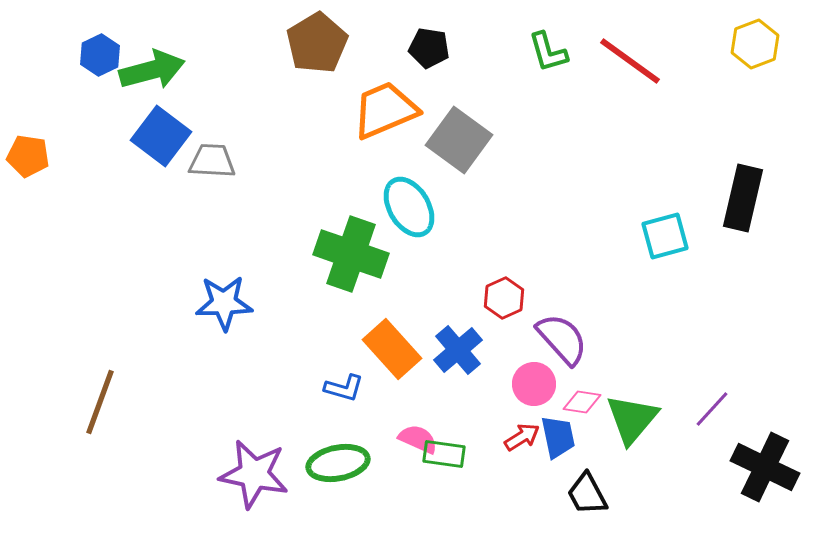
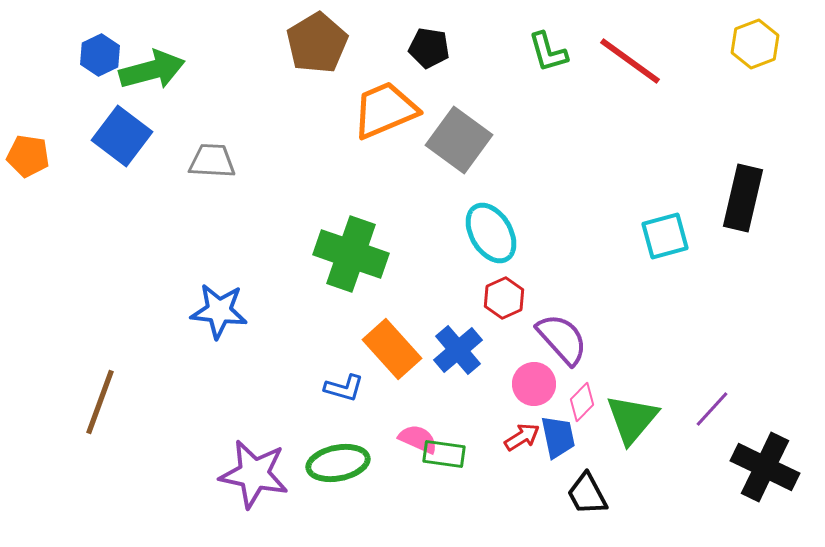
blue square: moved 39 px left
cyan ellipse: moved 82 px right, 26 px down
blue star: moved 5 px left, 8 px down; rotated 8 degrees clockwise
pink diamond: rotated 54 degrees counterclockwise
